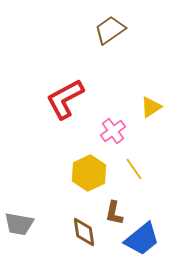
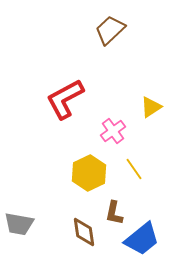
brown trapezoid: rotated 8 degrees counterclockwise
